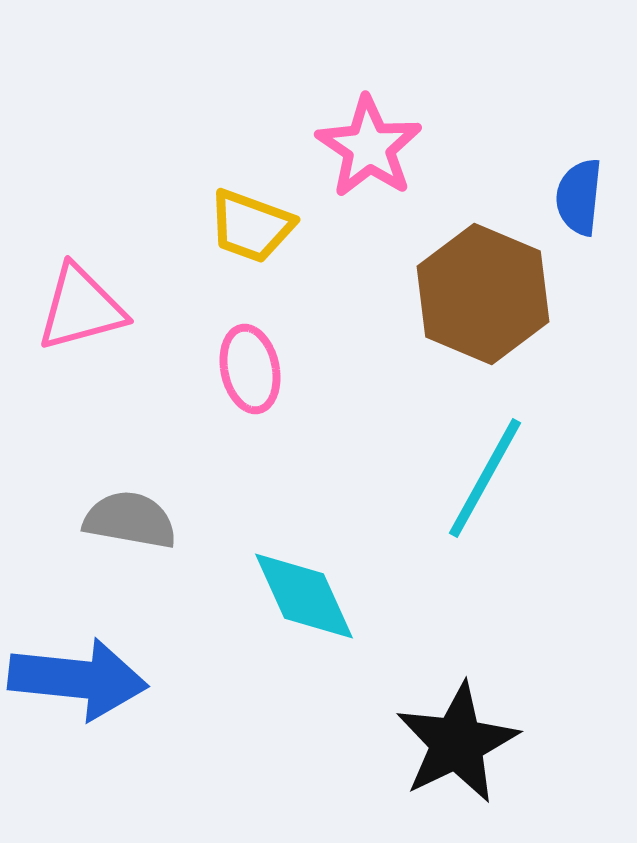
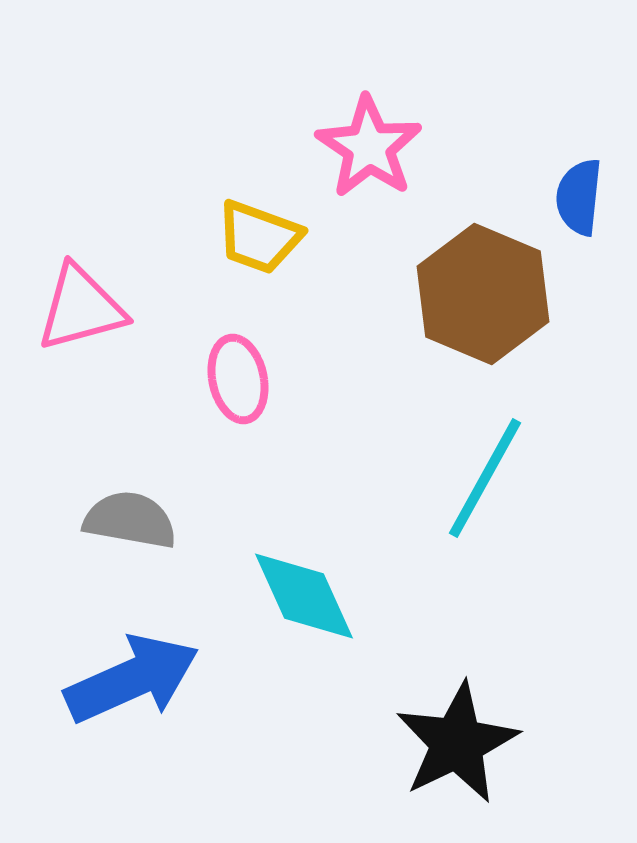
yellow trapezoid: moved 8 px right, 11 px down
pink ellipse: moved 12 px left, 10 px down
blue arrow: moved 54 px right; rotated 30 degrees counterclockwise
